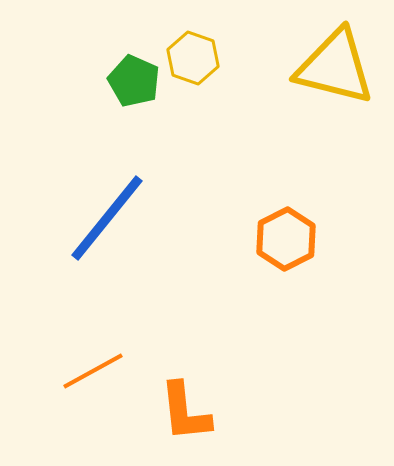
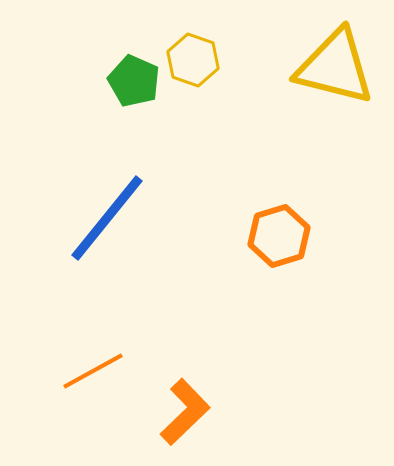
yellow hexagon: moved 2 px down
orange hexagon: moved 7 px left, 3 px up; rotated 10 degrees clockwise
orange L-shape: rotated 128 degrees counterclockwise
